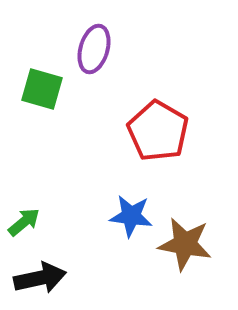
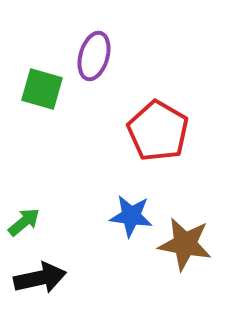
purple ellipse: moved 7 px down
